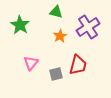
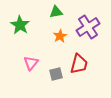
green triangle: rotated 24 degrees counterclockwise
red trapezoid: moved 1 px right, 1 px up
